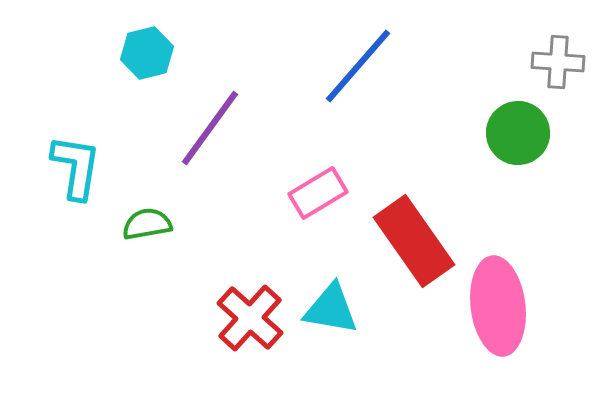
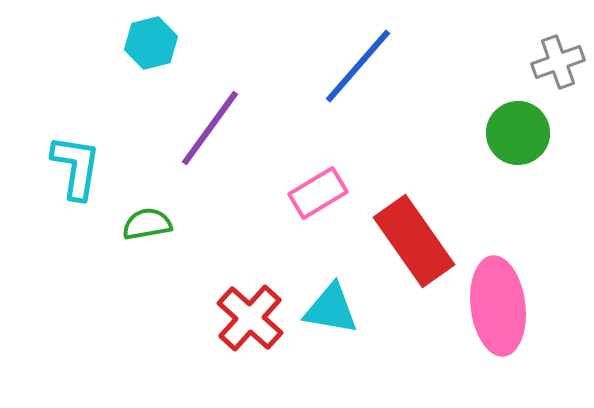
cyan hexagon: moved 4 px right, 10 px up
gray cross: rotated 24 degrees counterclockwise
